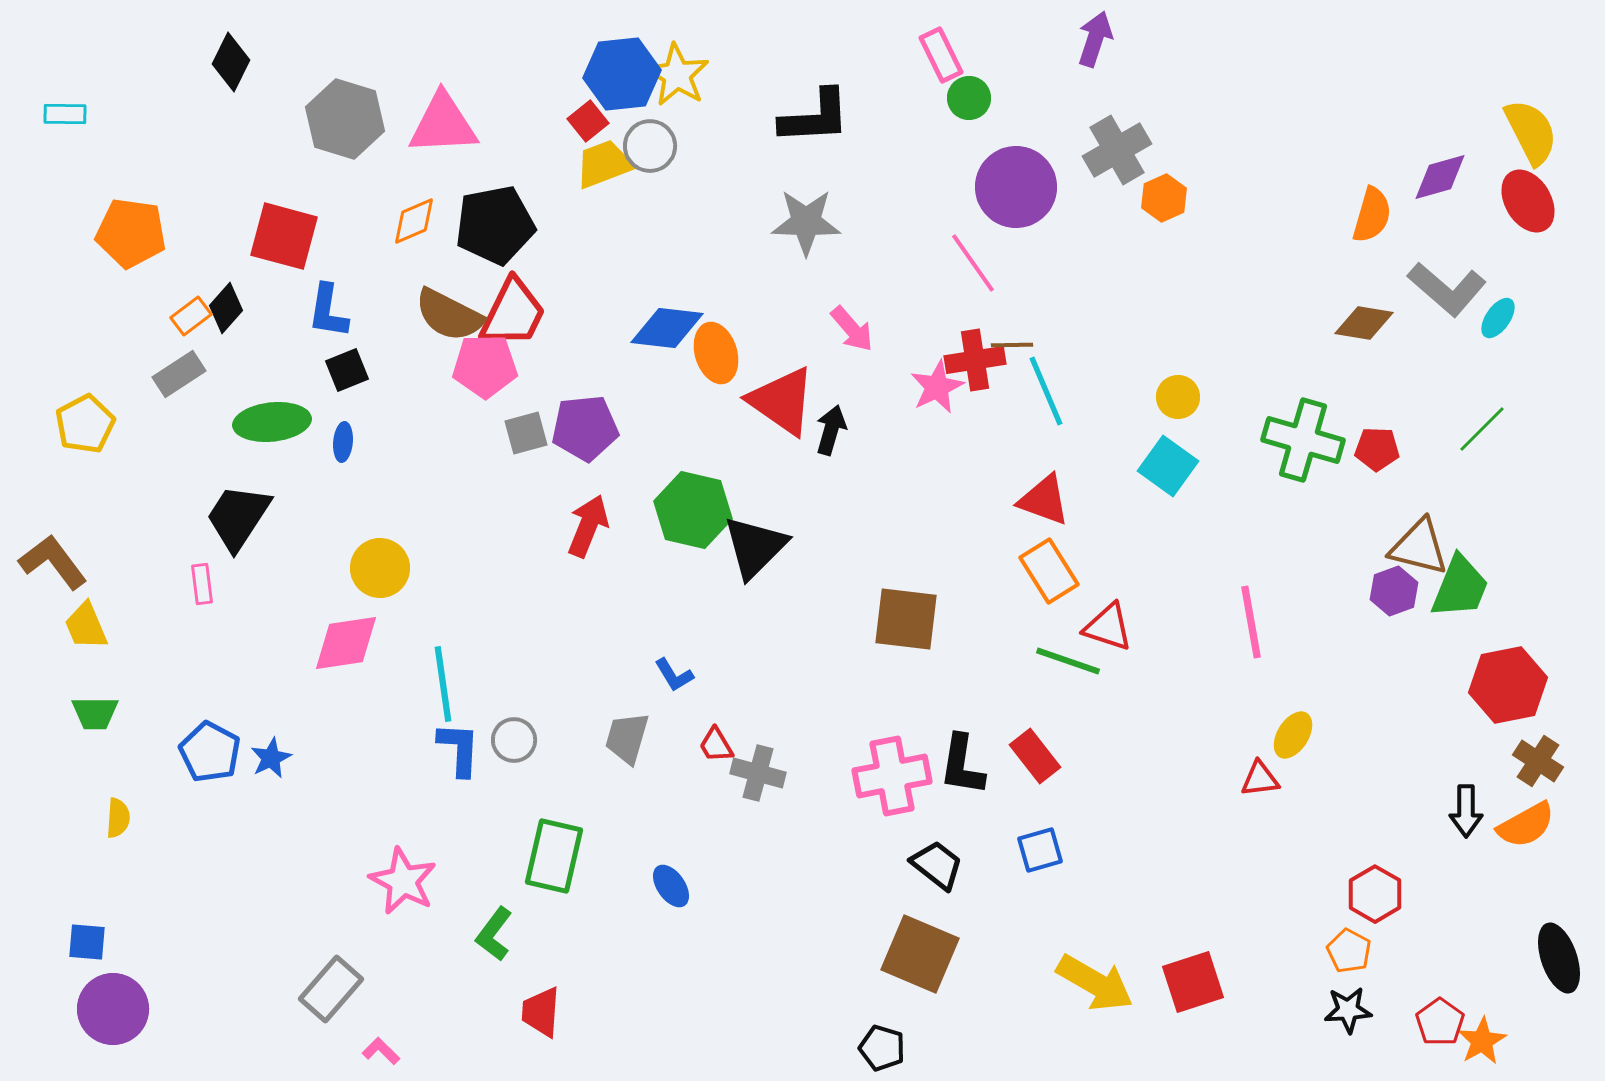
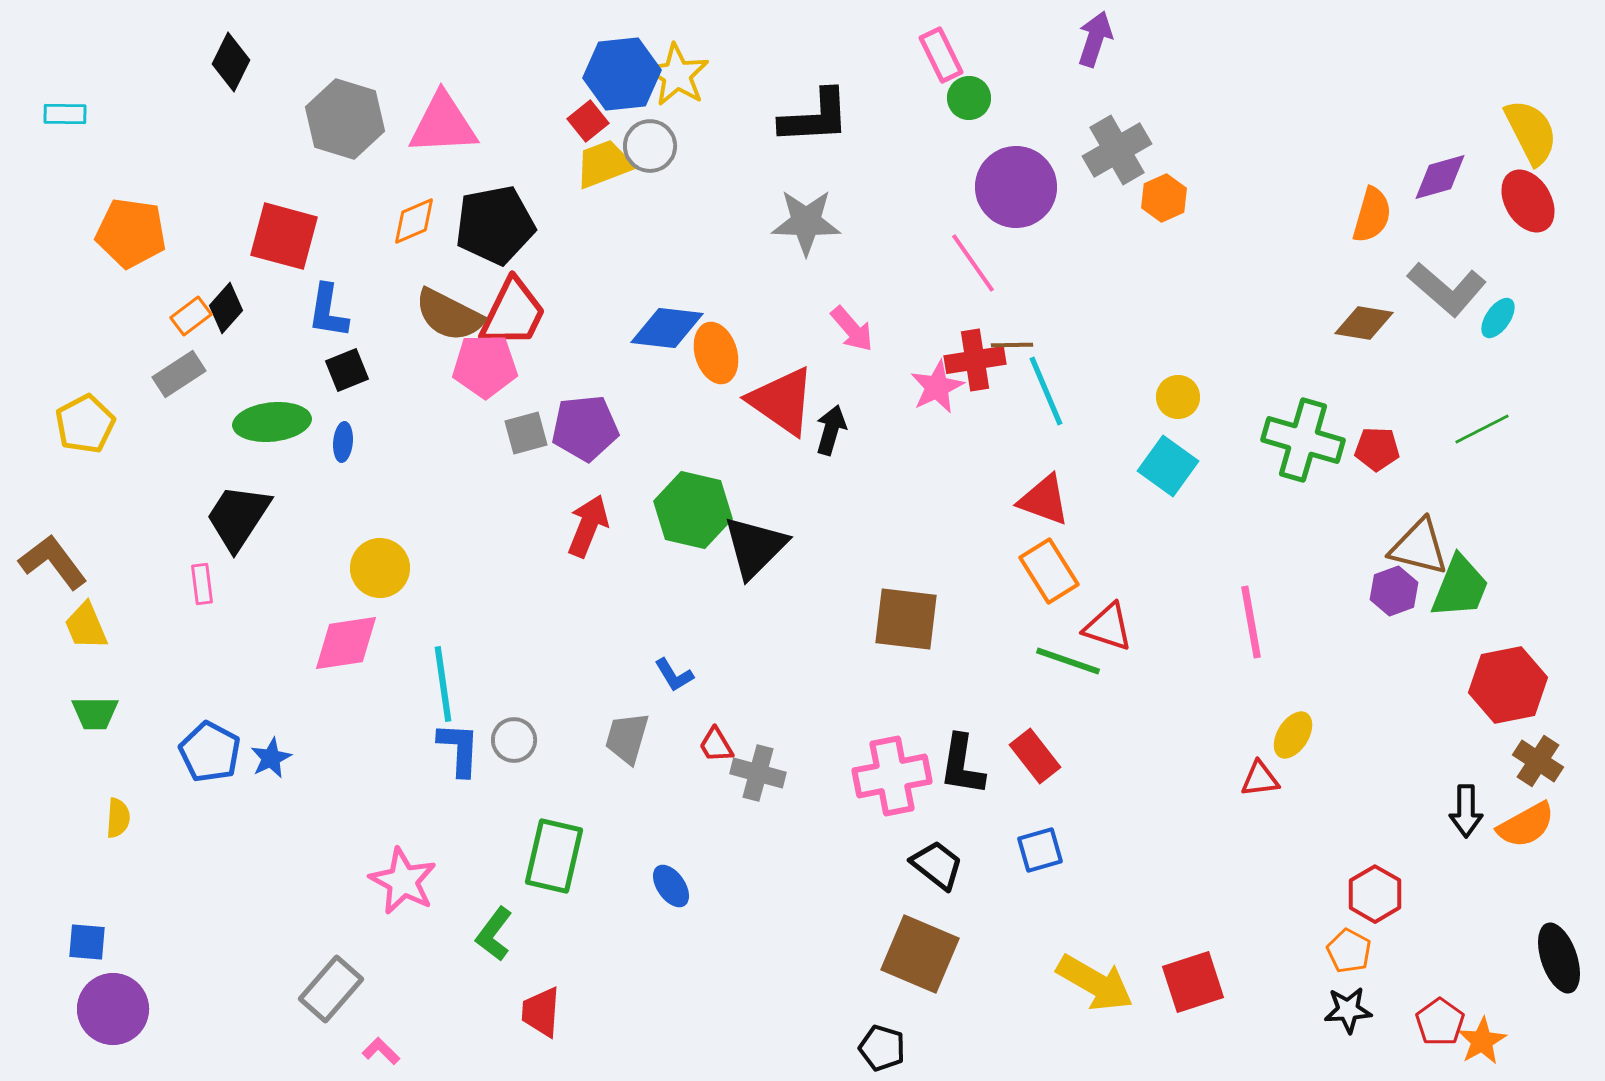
green line at (1482, 429): rotated 18 degrees clockwise
